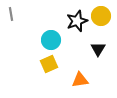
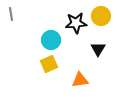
black star: moved 1 px left, 2 px down; rotated 15 degrees clockwise
